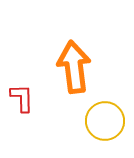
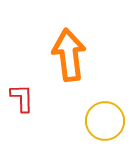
orange arrow: moved 5 px left, 12 px up
